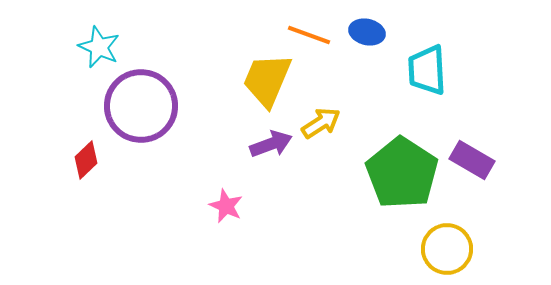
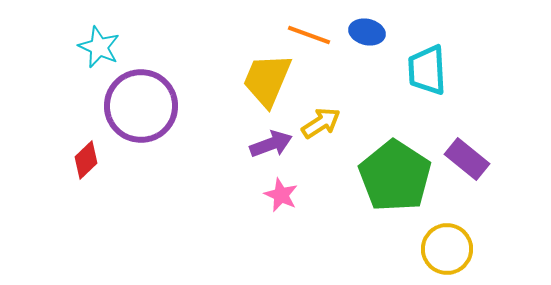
purple rectangle: moved 5 px left, 1 px up; rotated 9 degrees clockwise
green pentagon: moved 7 px left, 3 px down
pink star: moved 55 px right, 11 px up
